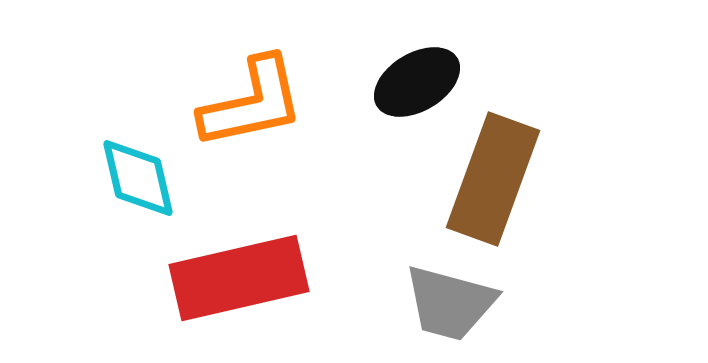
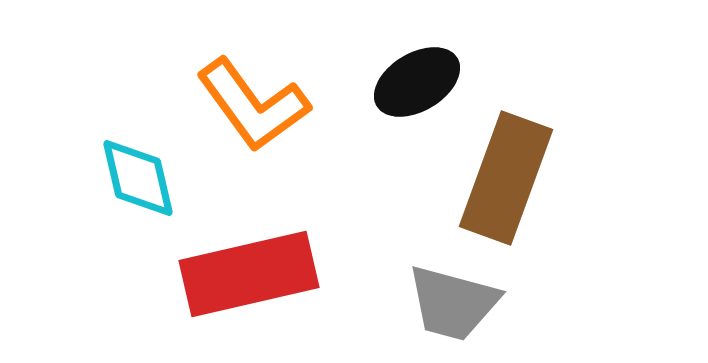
orange L-shape: moved 1 px right, 2 px down; rotated 66 degrees clockwise
brown rectangle: moved 13 px right, 1 px up
red rectangle: moved 10 px right, 4 px up
gray trapezoid: moved 3 px right
